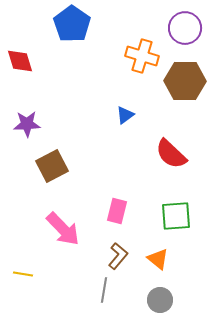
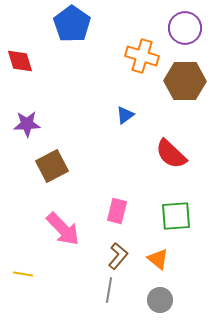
gray line: moved 5 px right
